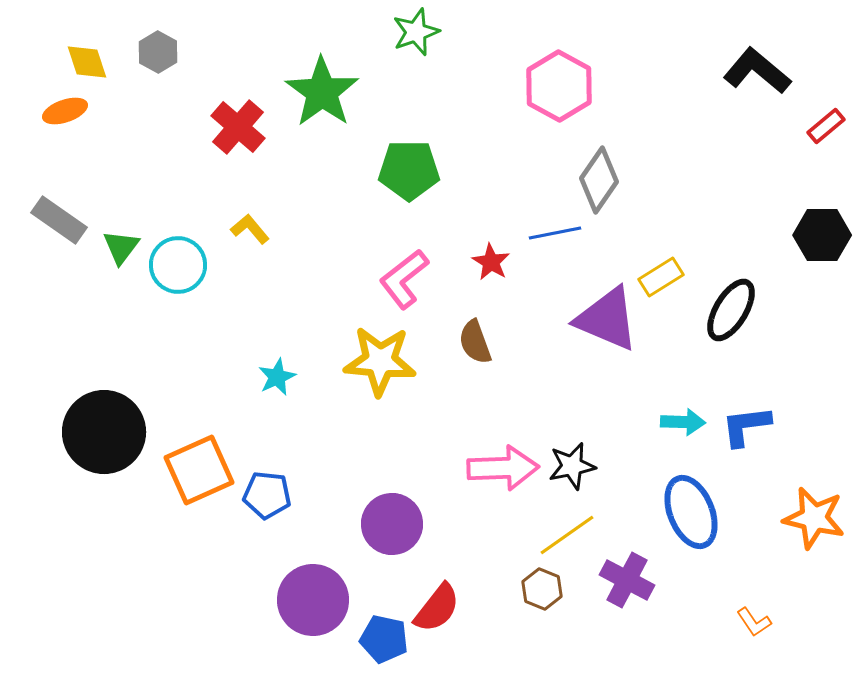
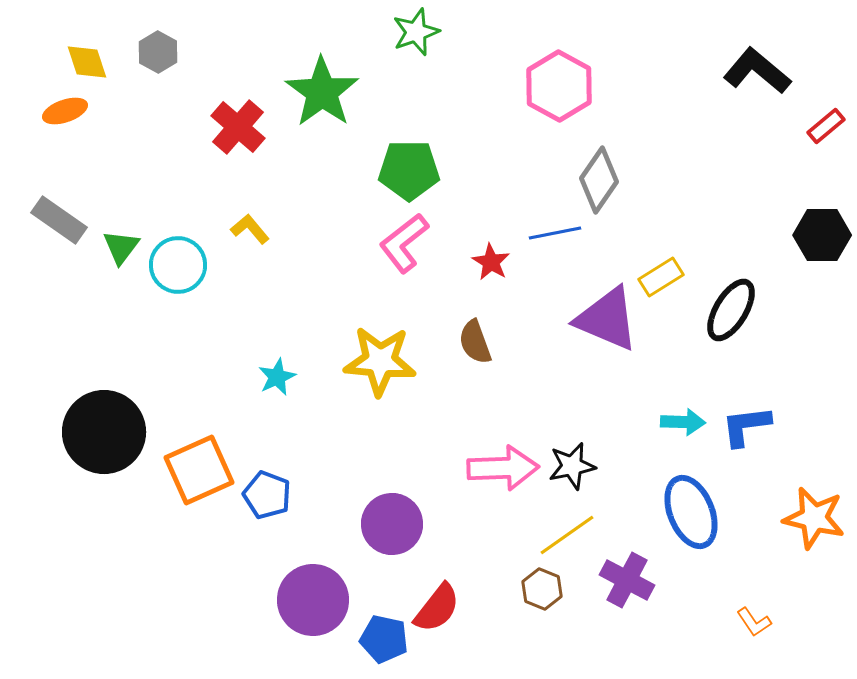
pink L-shape at (404, 279): moved 36 px up
blue pentagon at (267, 495): rotated 15 degrees clockwise
